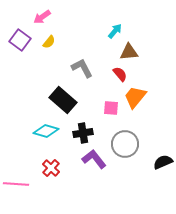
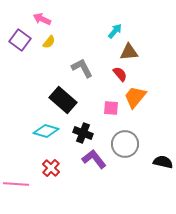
pink arrow: moved 2 px down; rotated 60 degrees clockwise
black cross: rotated 30 degrees clockwise
black semicircle: rotated 36 degrees clockwise
